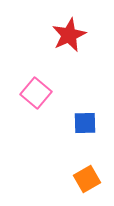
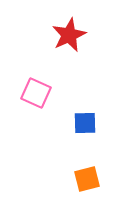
pink square: rotated 16 degrees counterclockwise
orange square: rotated 16 degrees clockwise
